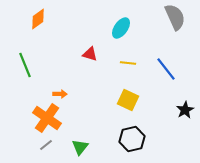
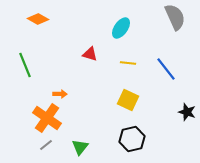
orange diamond: rotated 65 degrees clockwise
black star: moved 2 px right, 2 px down; rotated 24 degrees counterclockwise
